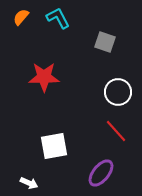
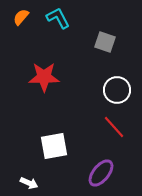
white circle: moved 1 px left, 2 px up
red line: moved 2 px left, 4 px up
